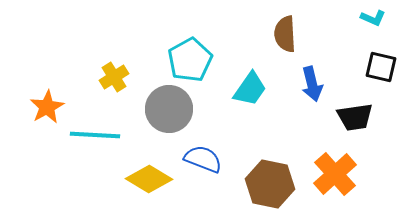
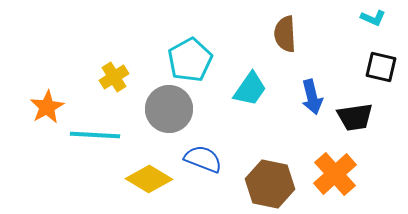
blue arrow: moved 13 px down
